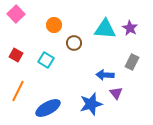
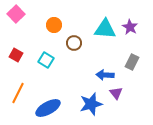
purple star: moved 1 px up
orange line: moved 2 px down
